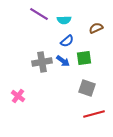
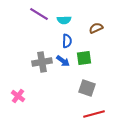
blue semicircle: rotated 48 degrees counterclockwise
